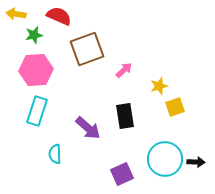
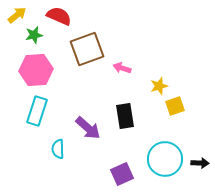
yellow arrow: moved 1 px right, 1 px down; rotated 132 degrees clockwise
pink arrow: moved 2 px left, 2 px up; rotated 120 degrees counterclockwise
yellow square: moved 1 px up
cyan semicircle: moved 3 px right, 5 px up
black arrow: moved 4 px right, 1 px down
